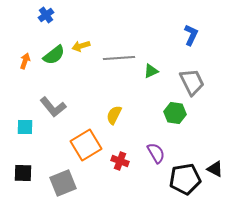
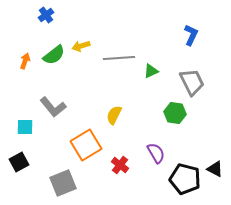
red cross: moved 4 px down; rotated 18 degrees clockwise
black square: moved 4 px left, 11 px up; rotated 30 degrees counterclockwise
black pentagon: rotated 24 degrees clockwise
